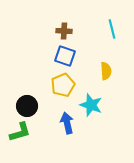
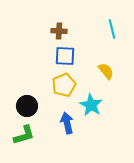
brown cross: moved 5 px left
blue square: rotated 15 degrees counterclockwise
yellow semicircle: rotated 36 degrees counterclockwise
yellow pentagon: moved 1 px right
cyan star: rotated 10 degrees clockwise
green L-shape: moved 4 px right, 3 px down
